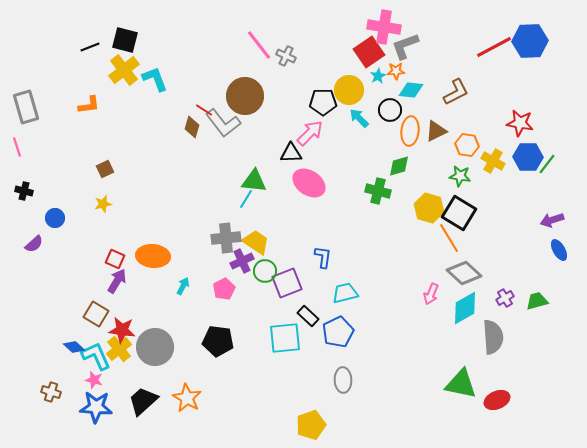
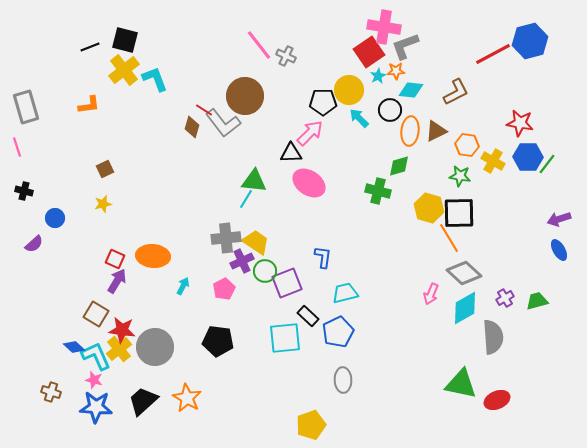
blue hexagon at (530, 41): rotated 12 degrees counterclockwise
red line at (494, 47): moved 1 px left, 7 px down
black square at (459, 213): rotated 32 degrees counterclockwise
purple arrow at (552, 220): moved 7 px right, 1 px up
